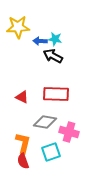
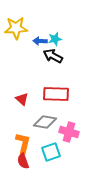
yellow star: moved 2 px left, 1 px down
cyan star: rotated 24 degrees counterclockwise
red triangle: moved 2 px down; rotated 16 degrees clockwise
